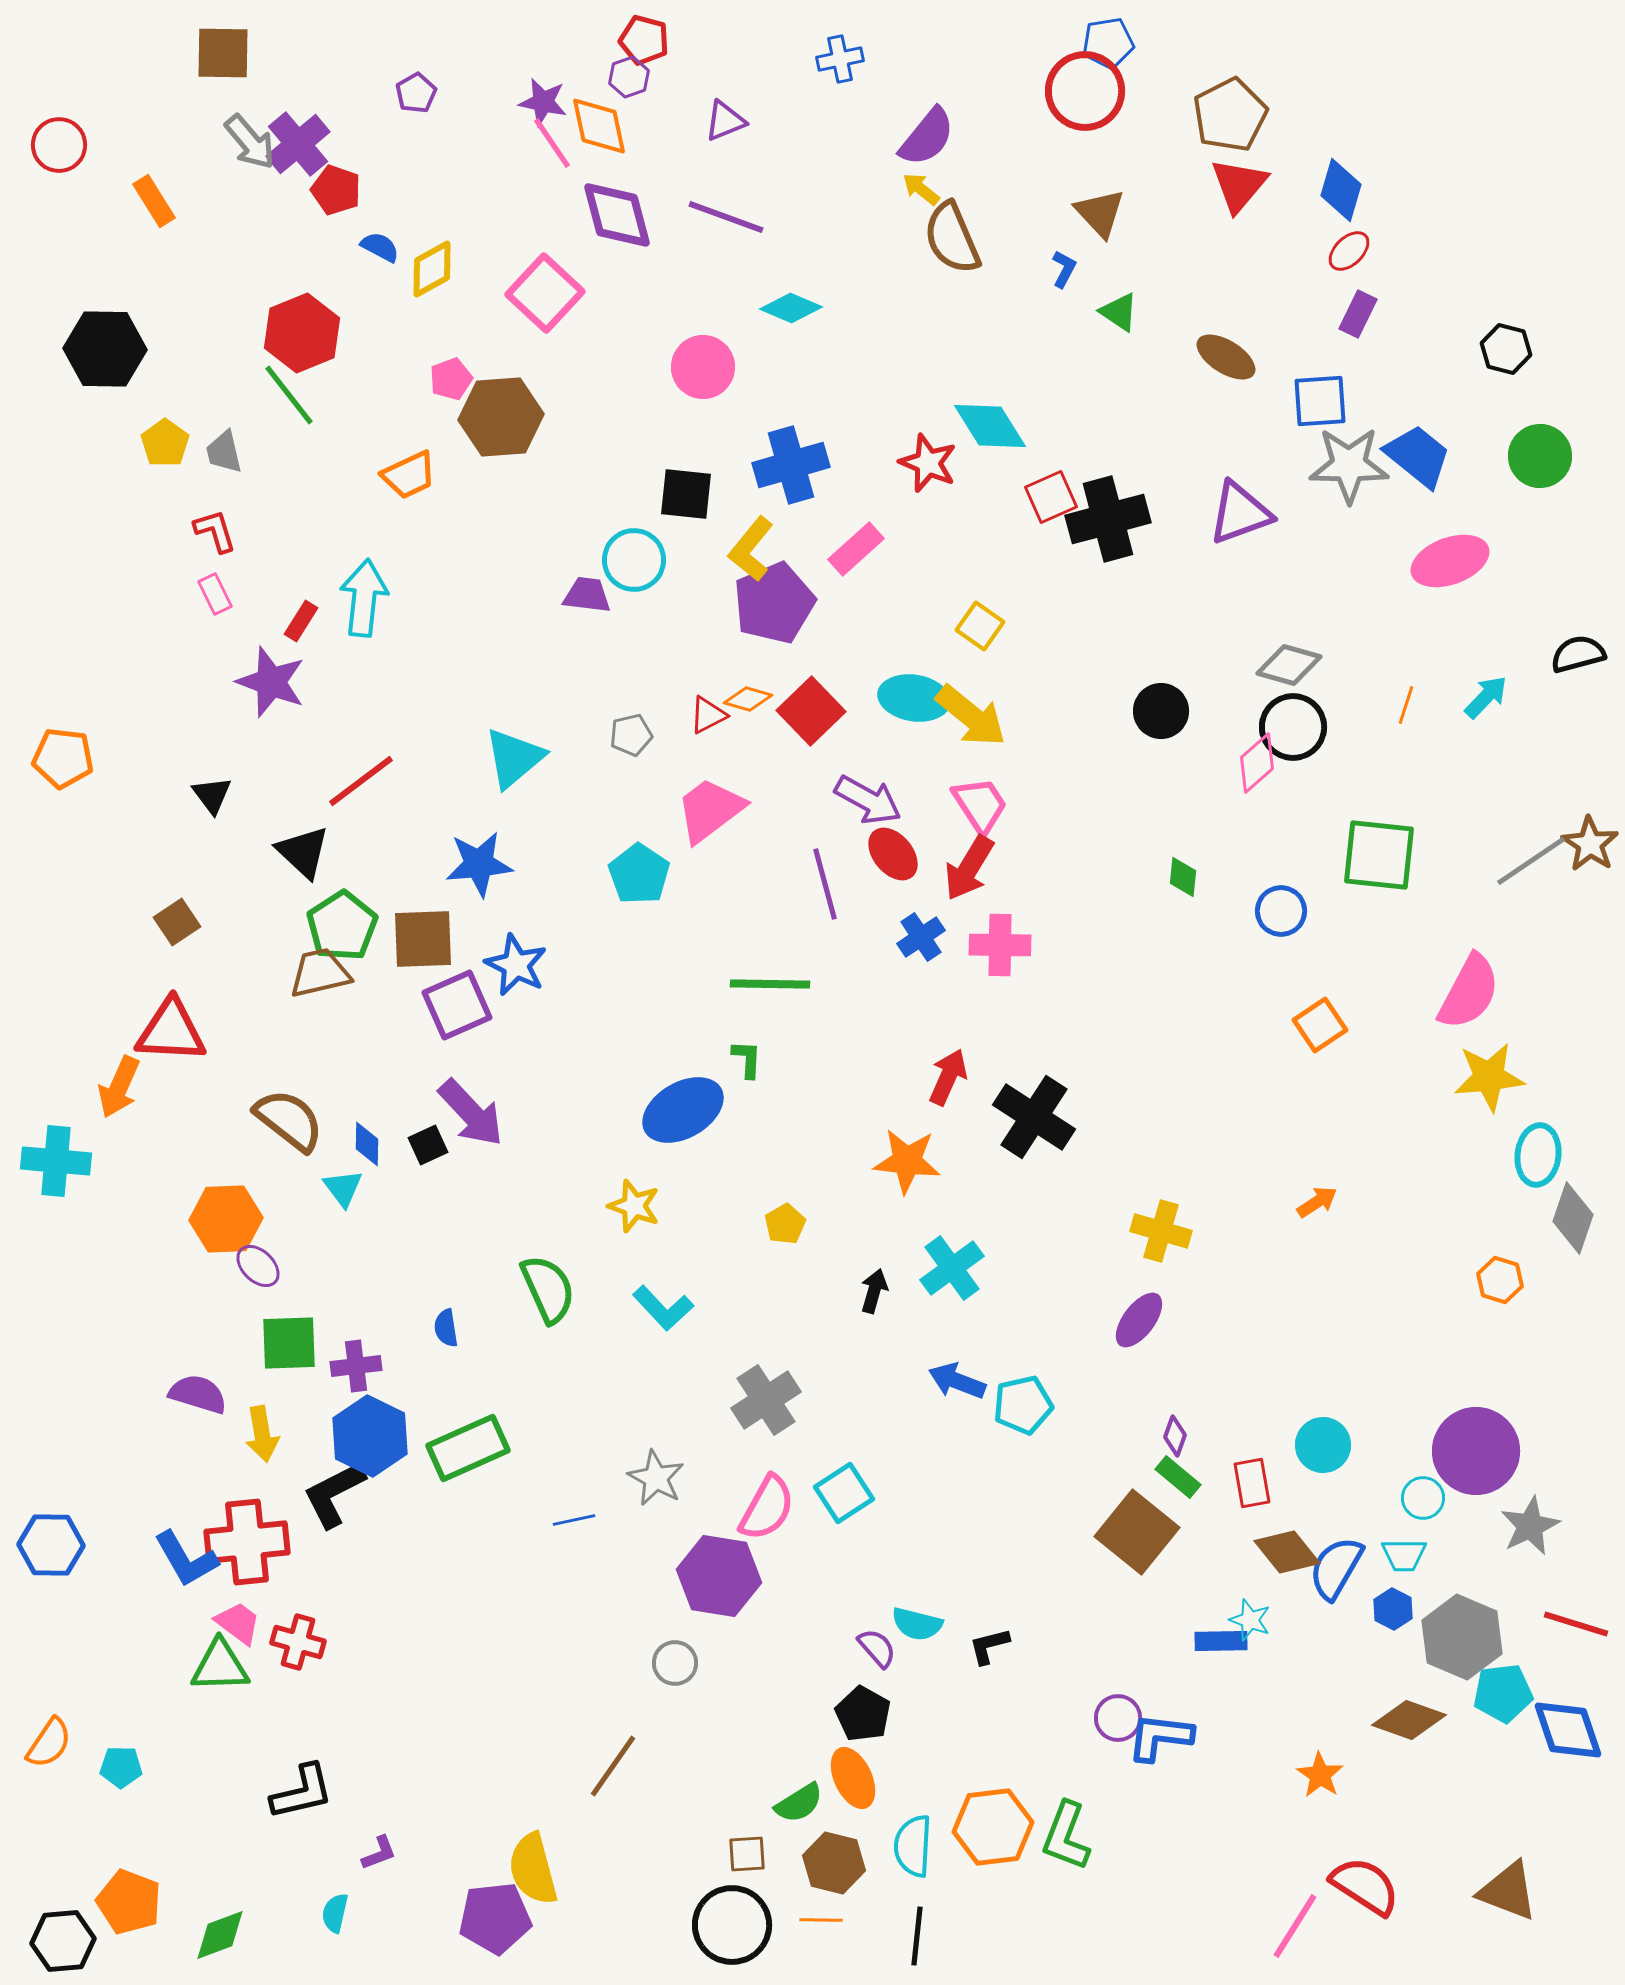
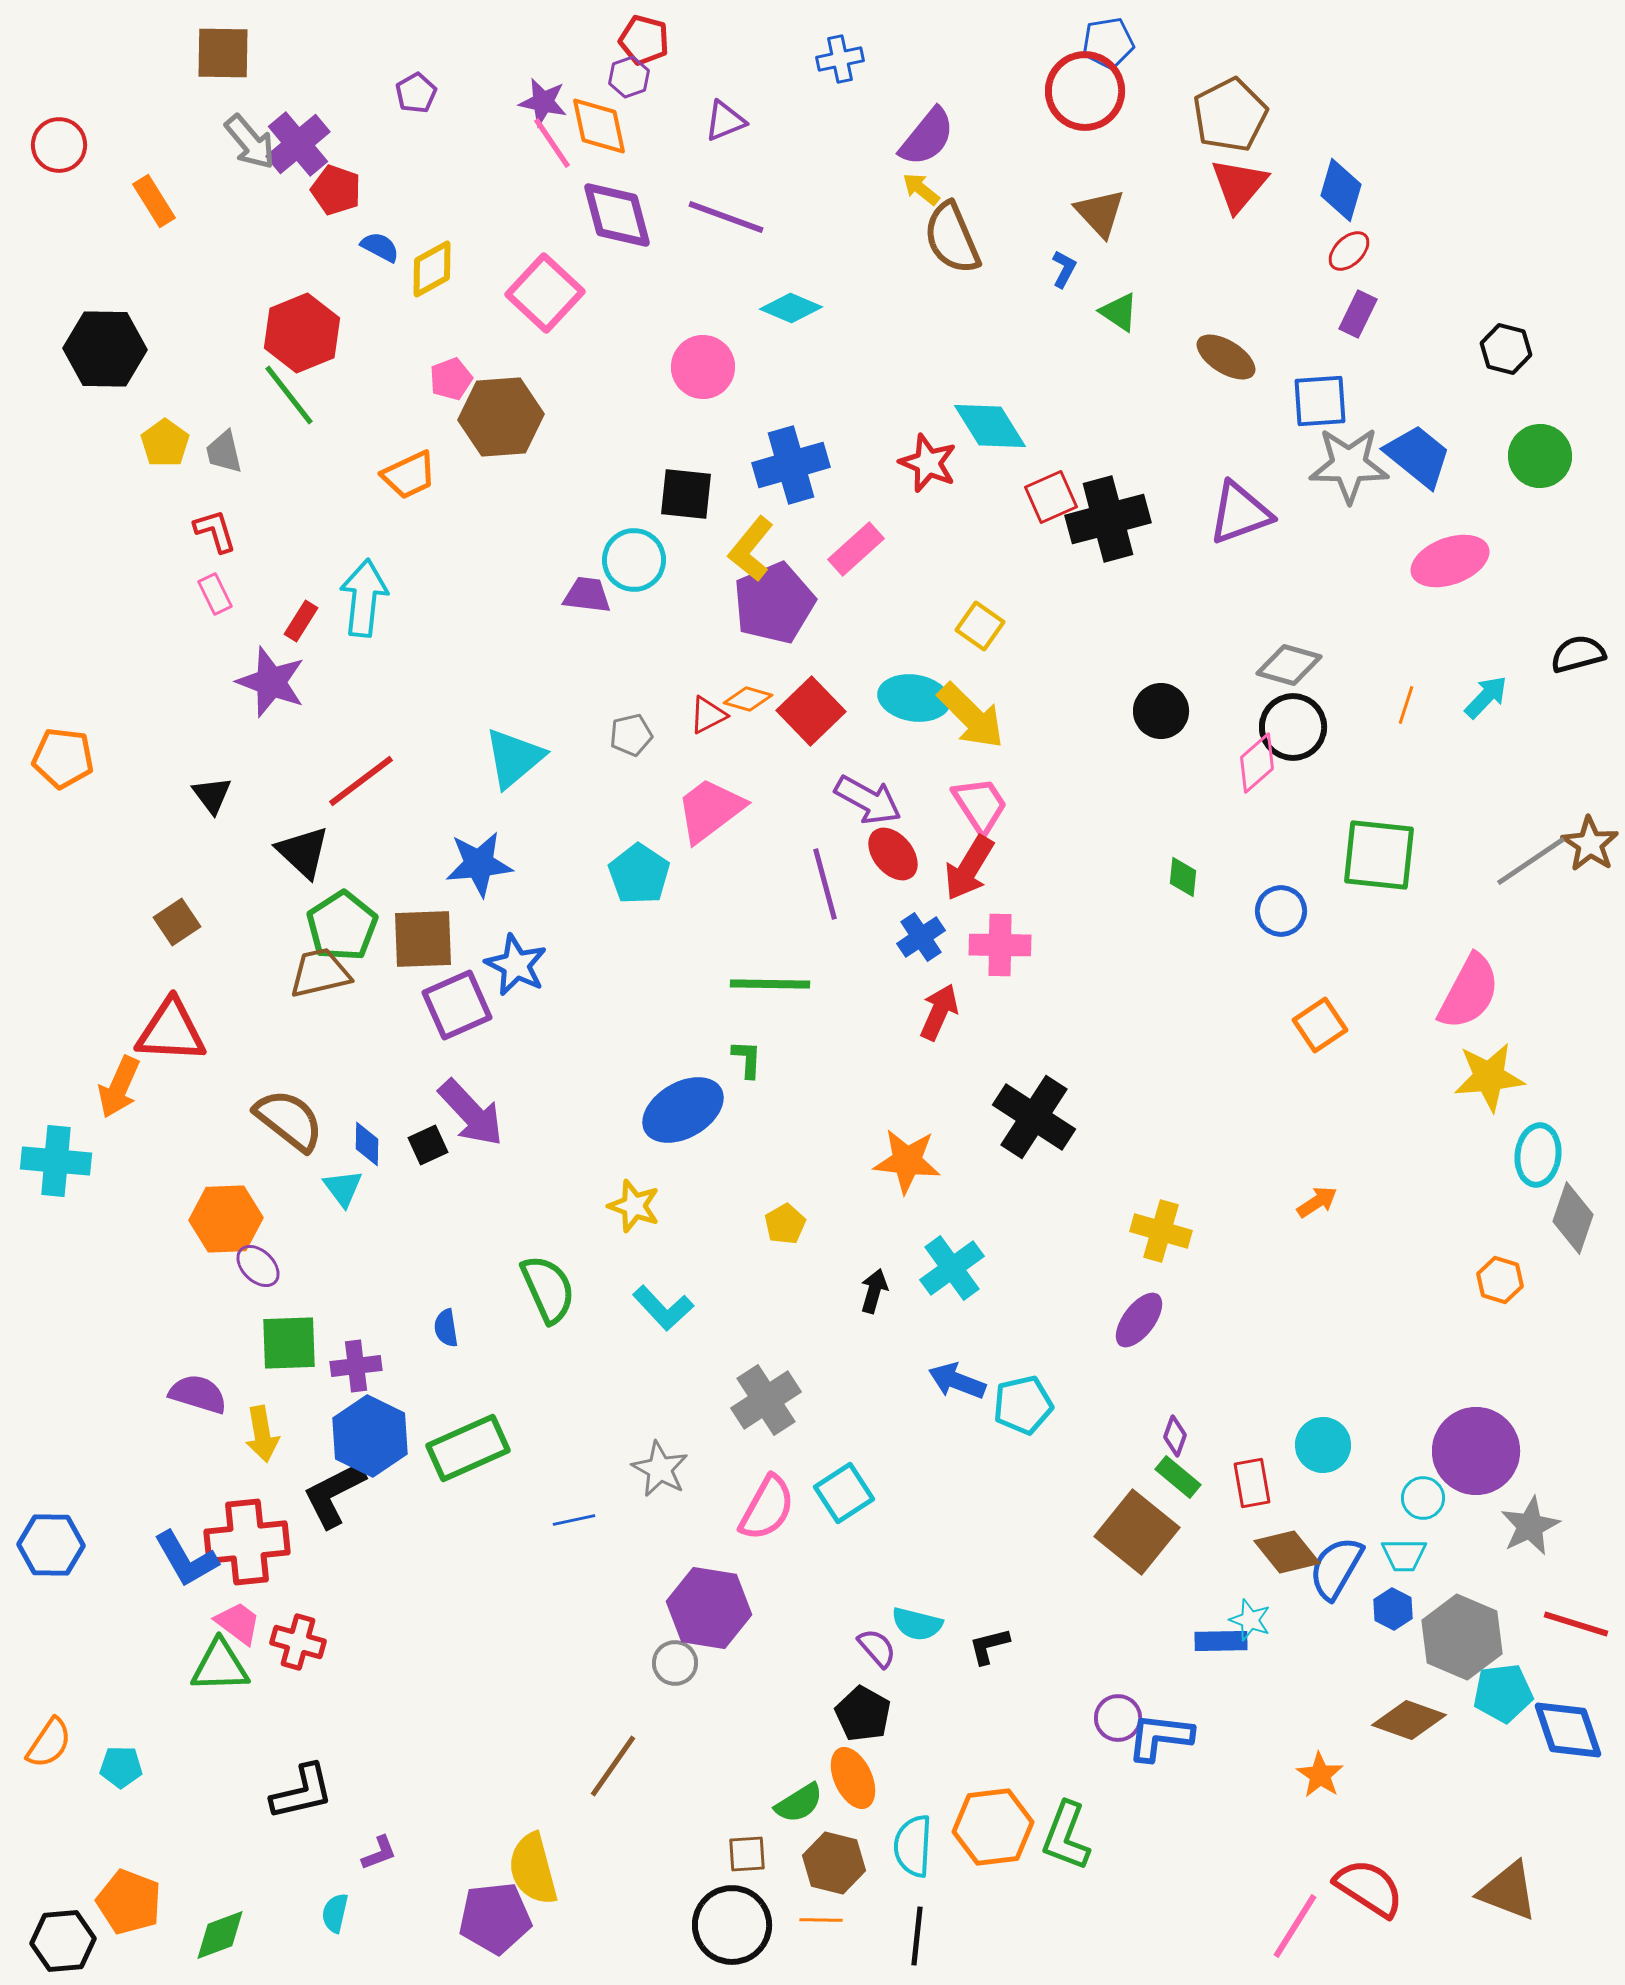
yellow arrow at (971, 716): rotated 6 degrees clockwise
red arrow at (948, 1077): moved 9 px left, 65 px up
gray star at (656, 1478): moved 4 px right, 9 px up
purple hexagon at (719, 1576): moved 10 px left, 32 px down
red semicircle at (1365, 1886): moved 4 px right, 2 px down
